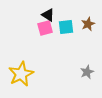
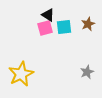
cyan square: moved 2 px left
